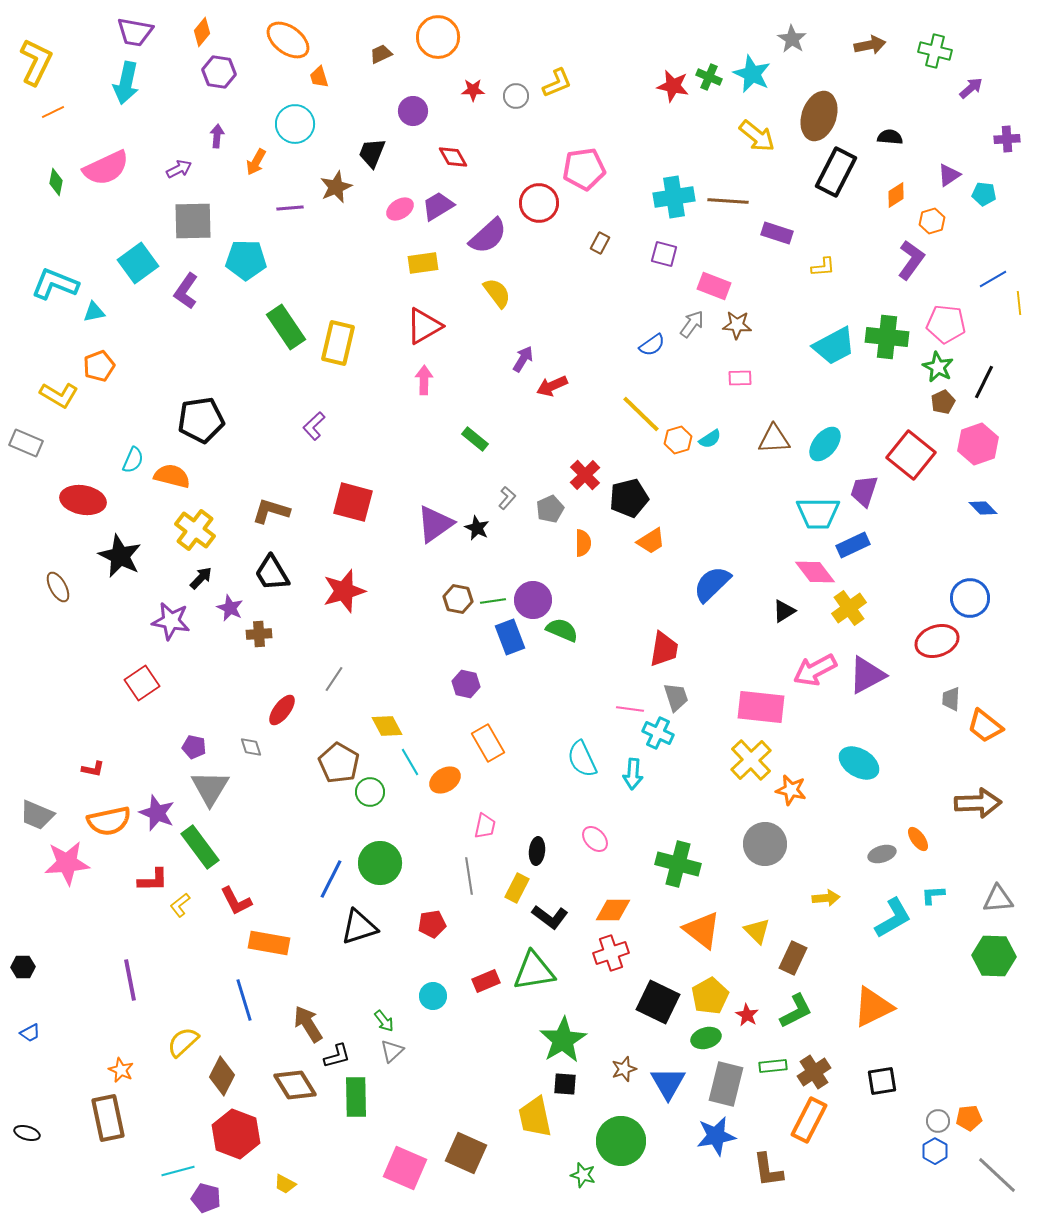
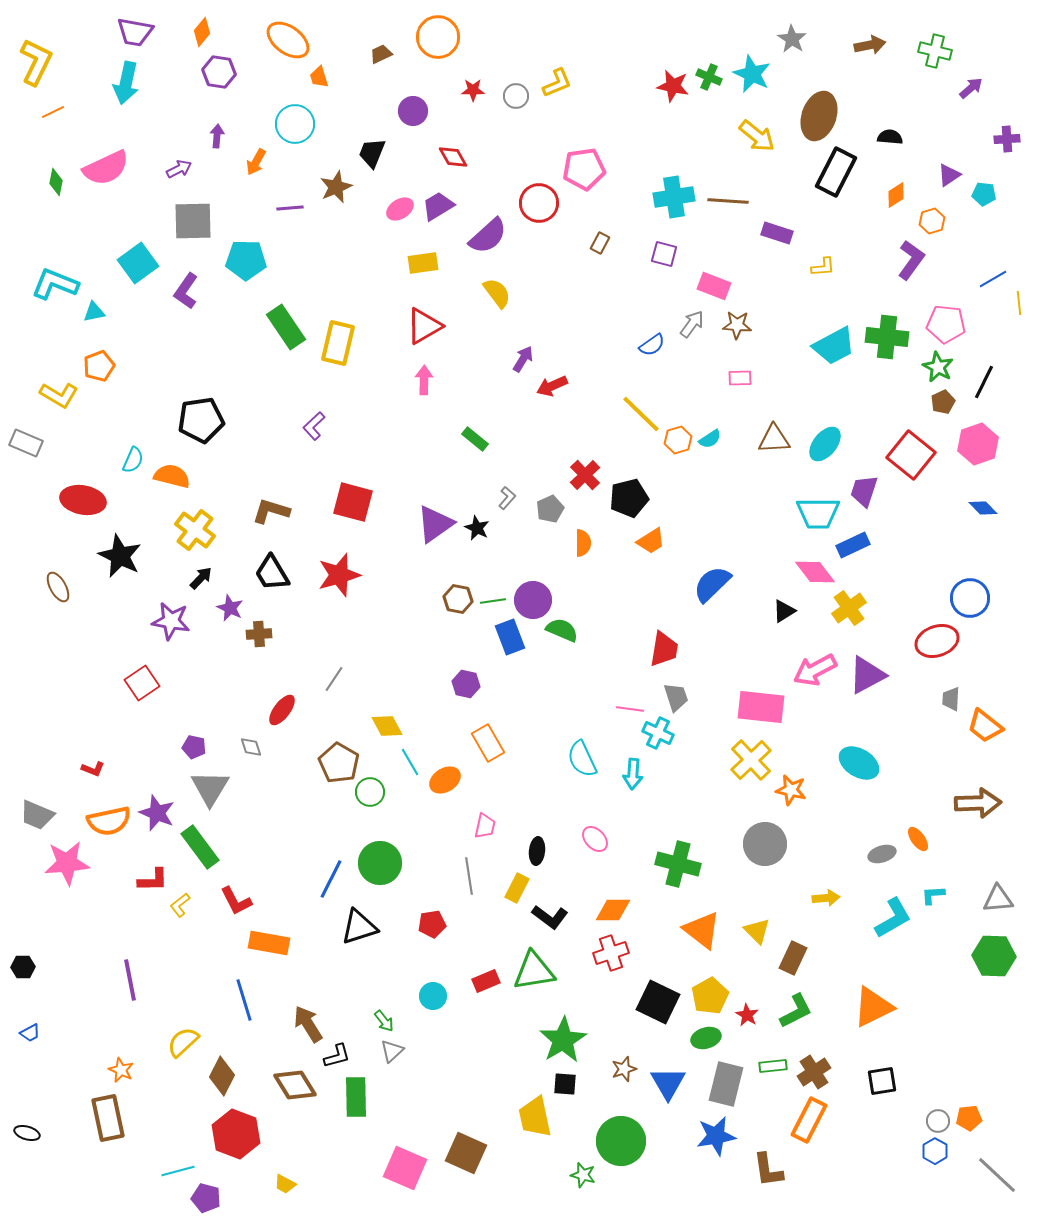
red star at (344, 591): moved 5 px left, 16 px up
red L-shape at (93, 769): rotated 10 degrees clockwise
